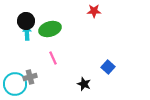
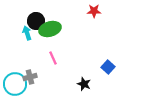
black circle: moved 10 px right
cyan arrow: rotated 16 degrees counterclockwise
